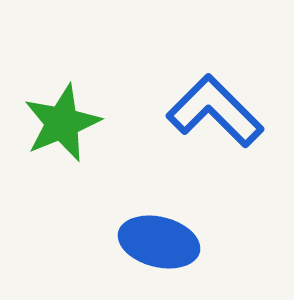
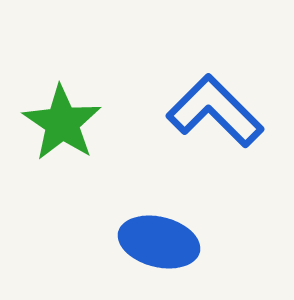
green star: rotated 16 degrees counterclockwise
